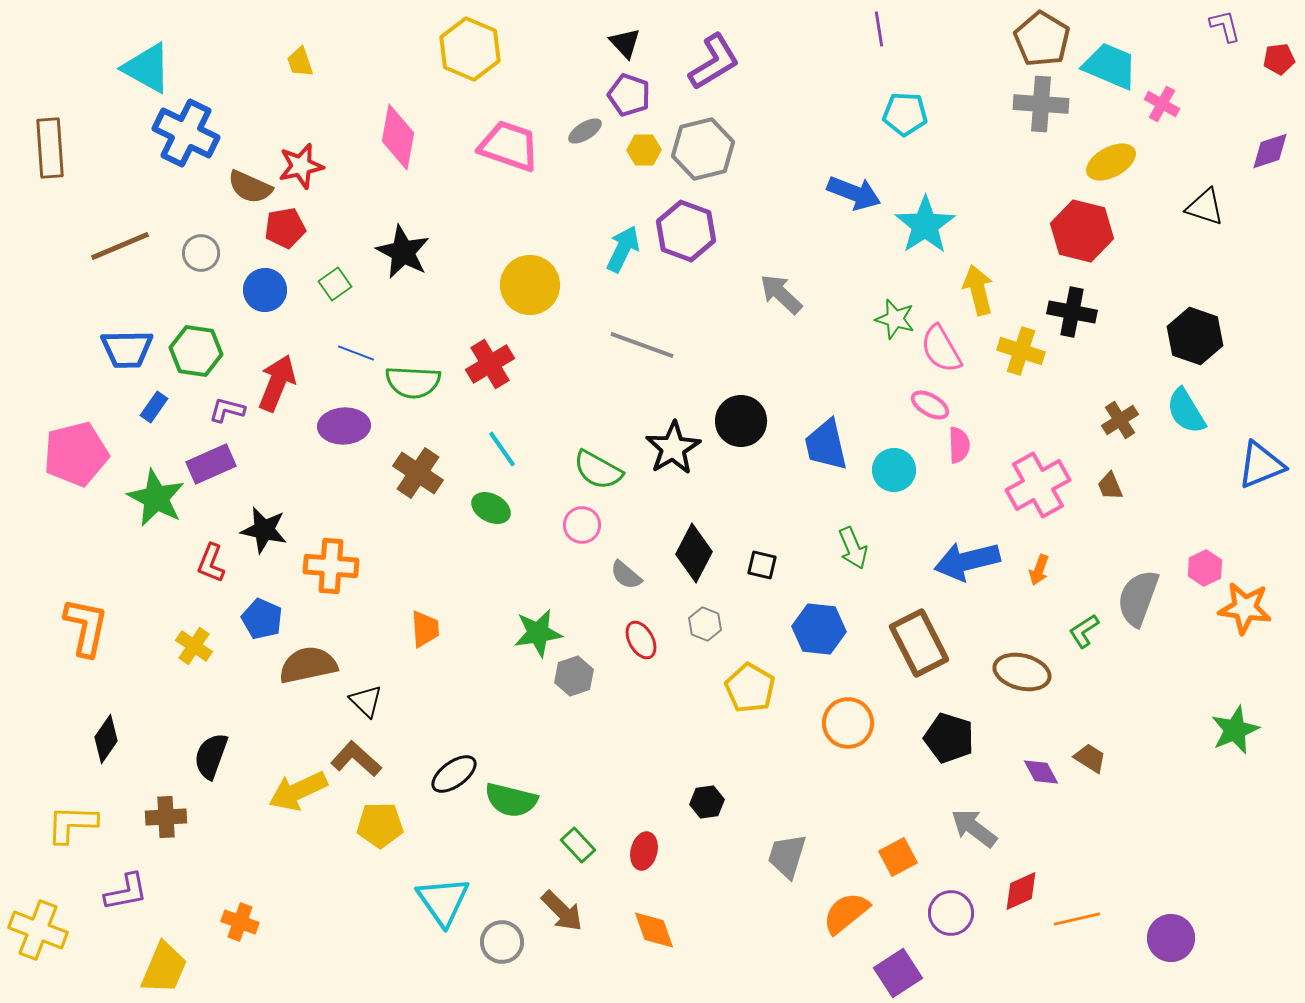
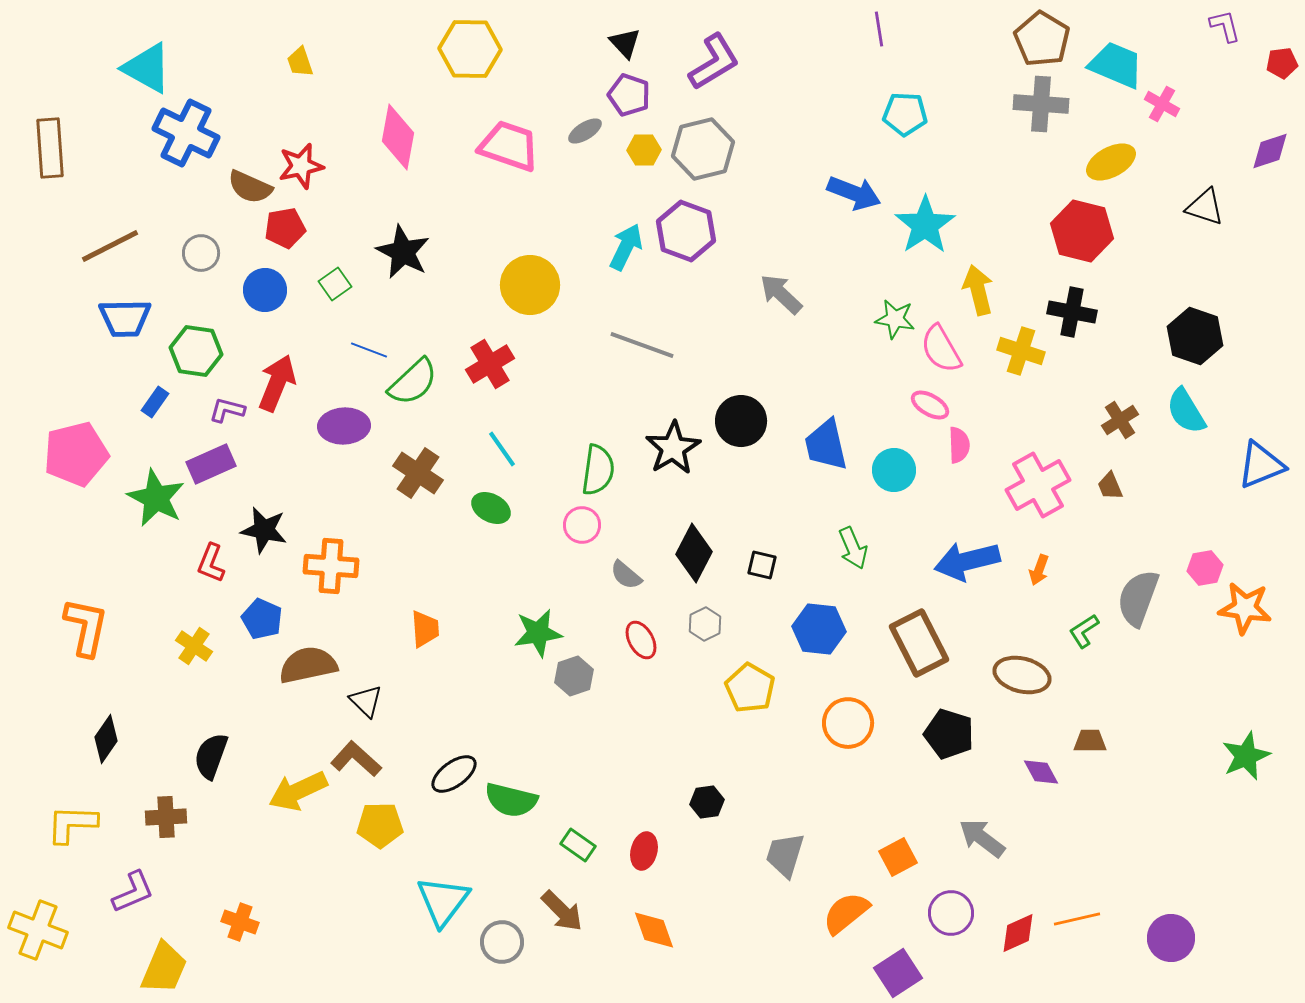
yellow hexagon at (470, 49): rotated 22 degrees counterclockwise
red pentagon at (1279, 59): moved 3 px right, 4 px down
cyan trapezoid at (1110, 66): moved 6 px right, 1 px up
brown line at (120, 246): moved 10 px left; rotated 4 degrees counterclockwise
cyan arrow at (623, 249): moved 3 px right, 2 px up
green star at (895, 319): rotated 6 degrees counterclockwise
blue trapezoid at (127, 349): moved 2 px left, 31 px up
blue line at (356, 353): moved 13 px right, 3 px up
green semicircle at (413, 382): rotated 46 degrees counterclockwise
blue rectangle at (154, 407): moved 1 px right, 5 px up
green semicircle at (598, 470): rotated 111 degrees counterclockwise
pink hexagon at (1205, 568): rotated 16 degrees clockwise
gray hexagon at (705, 624): rotated 12 degrees clockwise
brown ellipse at (1022, 672): moved 3 px down
green star at (1235, 730): moved 11 px right, 26 px down
black pentagon at (949, 738): moved 4 px up
brown trapezoid at (1090, 758): moved 17 px up; rotated 32 degrees counterclockwise
gray arrow at (974, 828): moved 8 px right, 10 px down
green rectangle at (578, 845): rotated 12 degrees counterclockwise
gray trapezoid at (787, 856): moved 2 px left, 1 px up
red diamond at (1021, 891): moved 3 px left, 42 px down
purple L-shape at (126, 892): moved 7 px right; rotated 12 degrees counterclockwise
cyan triangle at (443, 901): rotated 12 degrees clockwise
